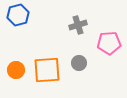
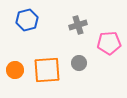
blue hexagon: moved 9 px right, 5 px down
orange circle: moved 1 px left
